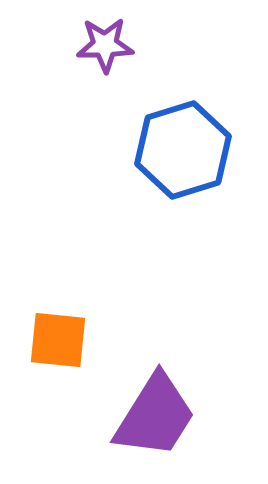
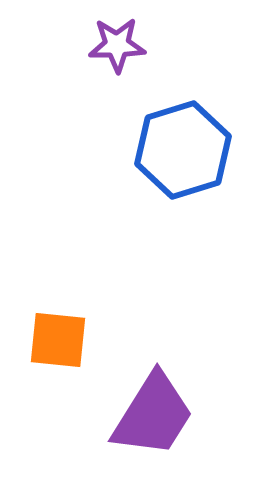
purple star: moved 12 px right
purple trapezoid: moved 2 px left, 1 px up
